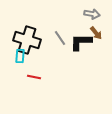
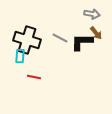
gray line: rotated 28 degrees counterclockwise
black L-shape: moved 1 px right
